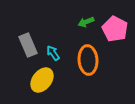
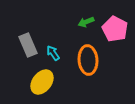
yellow ellipse: moved 2 px down
